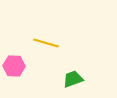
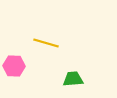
green trapezoid: rotated 15 degrees clockwise
